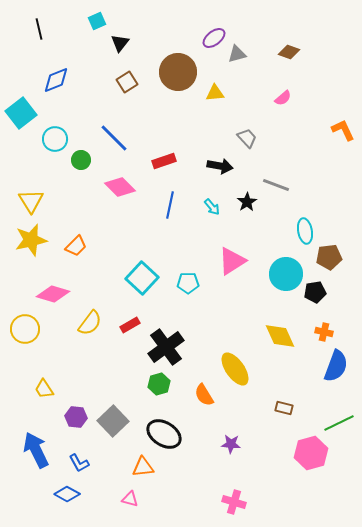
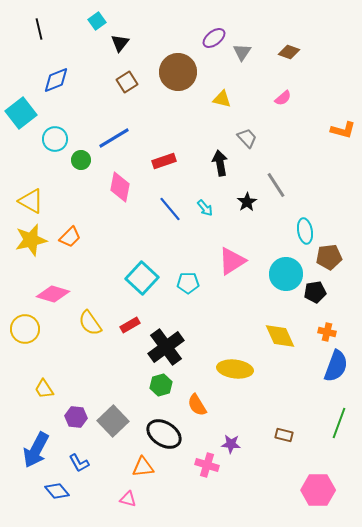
cyan square at (97, 21): rotated 12 degrees counterclockwise
gray triangle at (237, 54): moved 5 px right, 2 px up; rotated 42 degrees counterclockwise
yellow triangle at (215, 93): moved 7 px right, 6 px down; rotated 18 degrees clockwise
orange L-shape at (343, 130): rotated 130 degrees clockwise
blue line at (114, 138): rotated 76 degrees counterclockwise
black arrow at (220, 166): moved 3 px up; rotated 110 degrees counterclockwise
gray line at (276, 185): rotated 36 degrees clockwise
pink diamond at (120, 187): rotated 56 degrees clockwise
yellow triangle at (31, 201): rotated 28 degrees counterclockwise
blue line at (170, 205): moved 4 px down; rotated 52 degrees counterclockwise
cyan arrow at (212, 207): moved 7 px left, 1 px down
orange trapezoid at (76, 246): moved 6 px left, 9 px up
yellow semicircle at (90, 323): rotated 108 degrees clockwise
orange cross at (324, 332): moved 3 px right
yellow ellipse at (235, 369): rotated 48 degrees counterclockwise
green hexagon at (159, 384): moved 2 px right, 1 px down
orange semicircle at (204, 395): moved 7 px left, 10 px down
brown rectangle at (284, 408): moved 27 px down
green line at (339, 423): rotated 44 degrees counterclockwise
blue arrow at (36, 450): rotated 126 degrees counterclockwise
pink hexagon at (311, 453): moved 7 px right, 37 px down; rotated 16 degrees clockwise
blue diamond at (67, 494): moved 10 px left, 3 px up; rotated 20 degrees clockwise
pink triangle at (130, 499): moved 2 px left
pink cross at (234, 502): moved 27 px left, 37 px up
